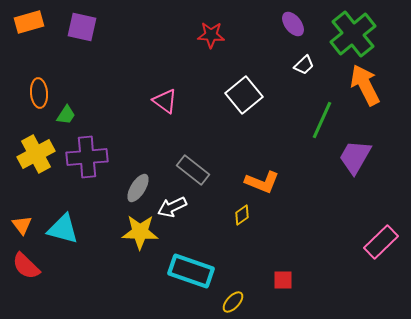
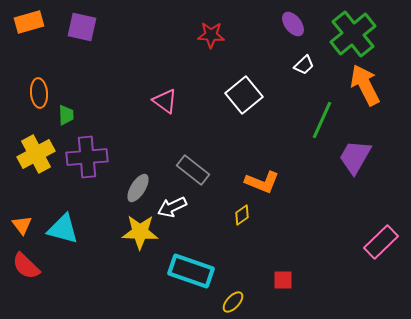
green trapezoid: rotated 35 degrees counterclockwise
